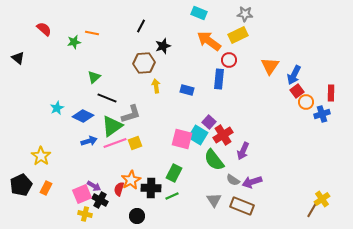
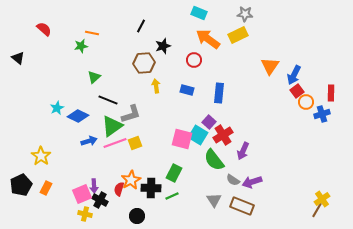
orange arrow at (209, 41): moved 1 px left, 2 px up
green star at (74, 42): moved 7 px right, 4 px down
red circle at (229, 60): moved 35 px left
blue rectangle at (219, 79): moved 14 px down
black line at (107, 98): moved 1 px right, 2 px down
blue diamond at (83, 116): moved 5 px left
purple arrow at (94, 186): rotated 56 degrees clockwise
brown line at (312, 210): moved 5 px right
